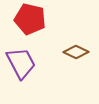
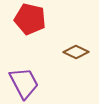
purple trapezoid: moved 3 px right, 20 px down
